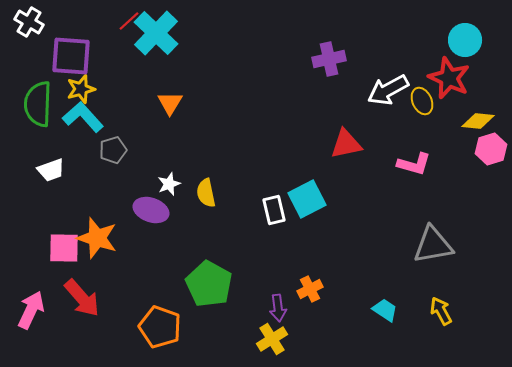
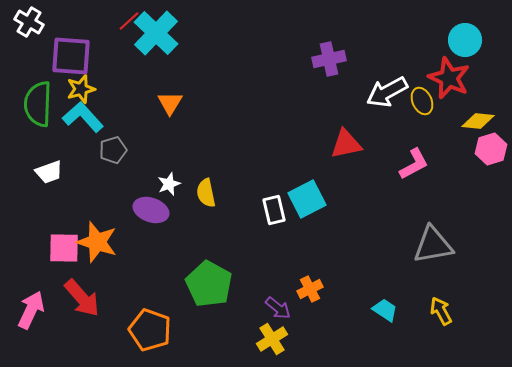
white arrow: moved 1 px left, 2 px down
pink L-shape: rotated 44 degrees counterclockwise
white trapezoid: moved 2 px left, 2 px down
orange star: moved 4 px down
purple arrow: rotated 44 degrees counterclockwise
orange pentagon: moved 10 px left, 3 px down
